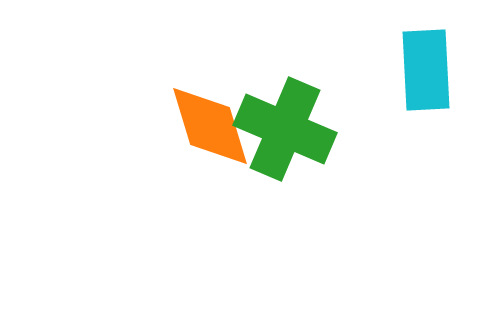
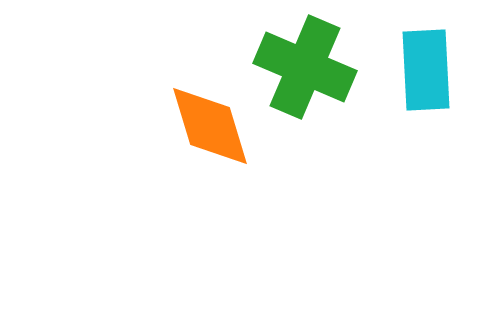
green cross: moved 20 px right, 62 px up
